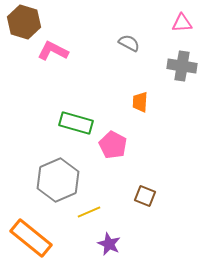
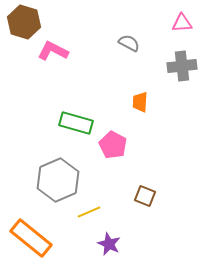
gray cross: rotated 16 degrees counterclockwise
